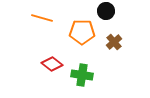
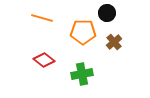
black circle: moved 1 px right, 2 px down
orange pentagon: moved 1 px right
red diamond: moved 8 px left, 4 px up
green cross: moved 1 px up; rotated 20 degrees counterclockwise
